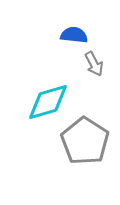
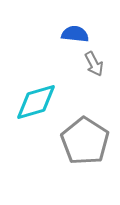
blue semicircle: moved 1 px right, 1 px up
cyan diamond: moved 12 px left
